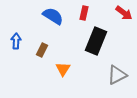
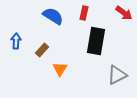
black rectangle: rotated 12 degrees counterclockwise
brown rectangle: rotated 16 degrees clockwise
orange triangle: moved 3 px left
